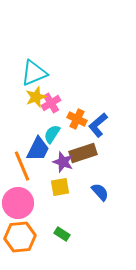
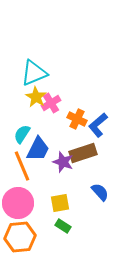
yellow star: rotated 20 degrees counterclockwise
cyan semicircle: moved 30 px left
yellow square: moved 16 px down
green rectangle: moved 1 px right, 8 px up
